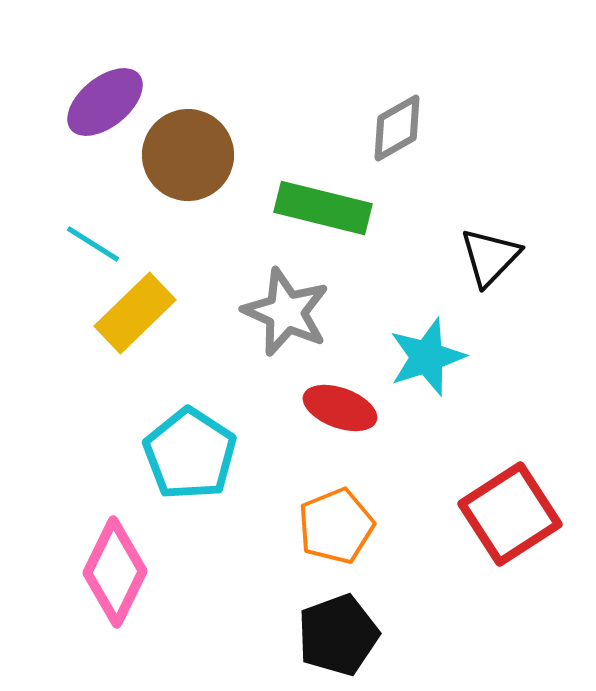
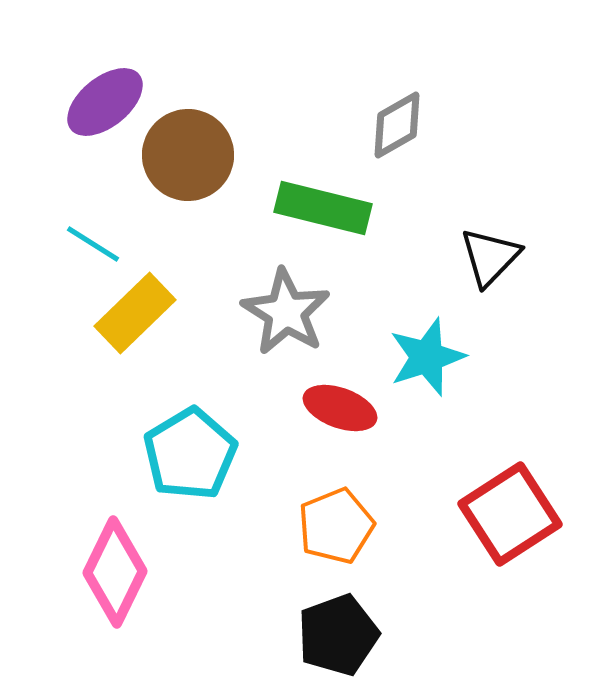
gray diamond: moved 3 px up
gray star: rotated 8 degrees clockwise
cyan pentagon: rotated 8 degrees clockwise
